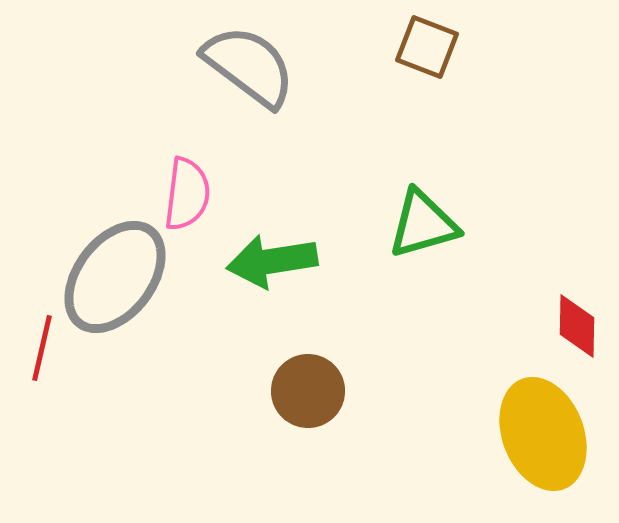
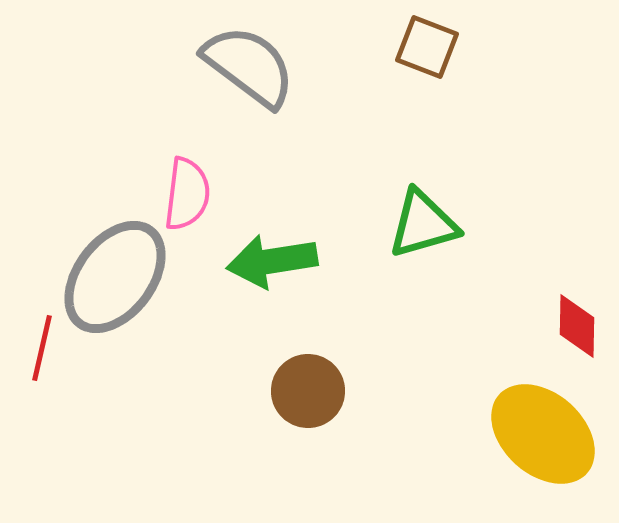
yellow ellipse: rotated 27 degrees counterclockwise
